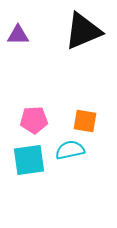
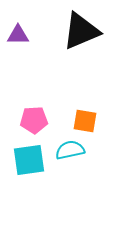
black triangle: moved 2 px left
